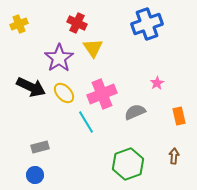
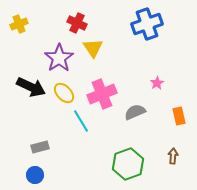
cyan line: moved 5 px left, 1 px up
brown arrow: moved 1 px left
